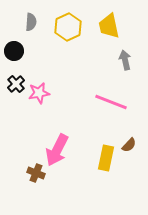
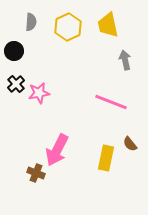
yellow trapezoid: moved 1 px left, 1 px up
brown semicircle: moved 1 px right, 1 px up; rotated 98 degrees clockwise
